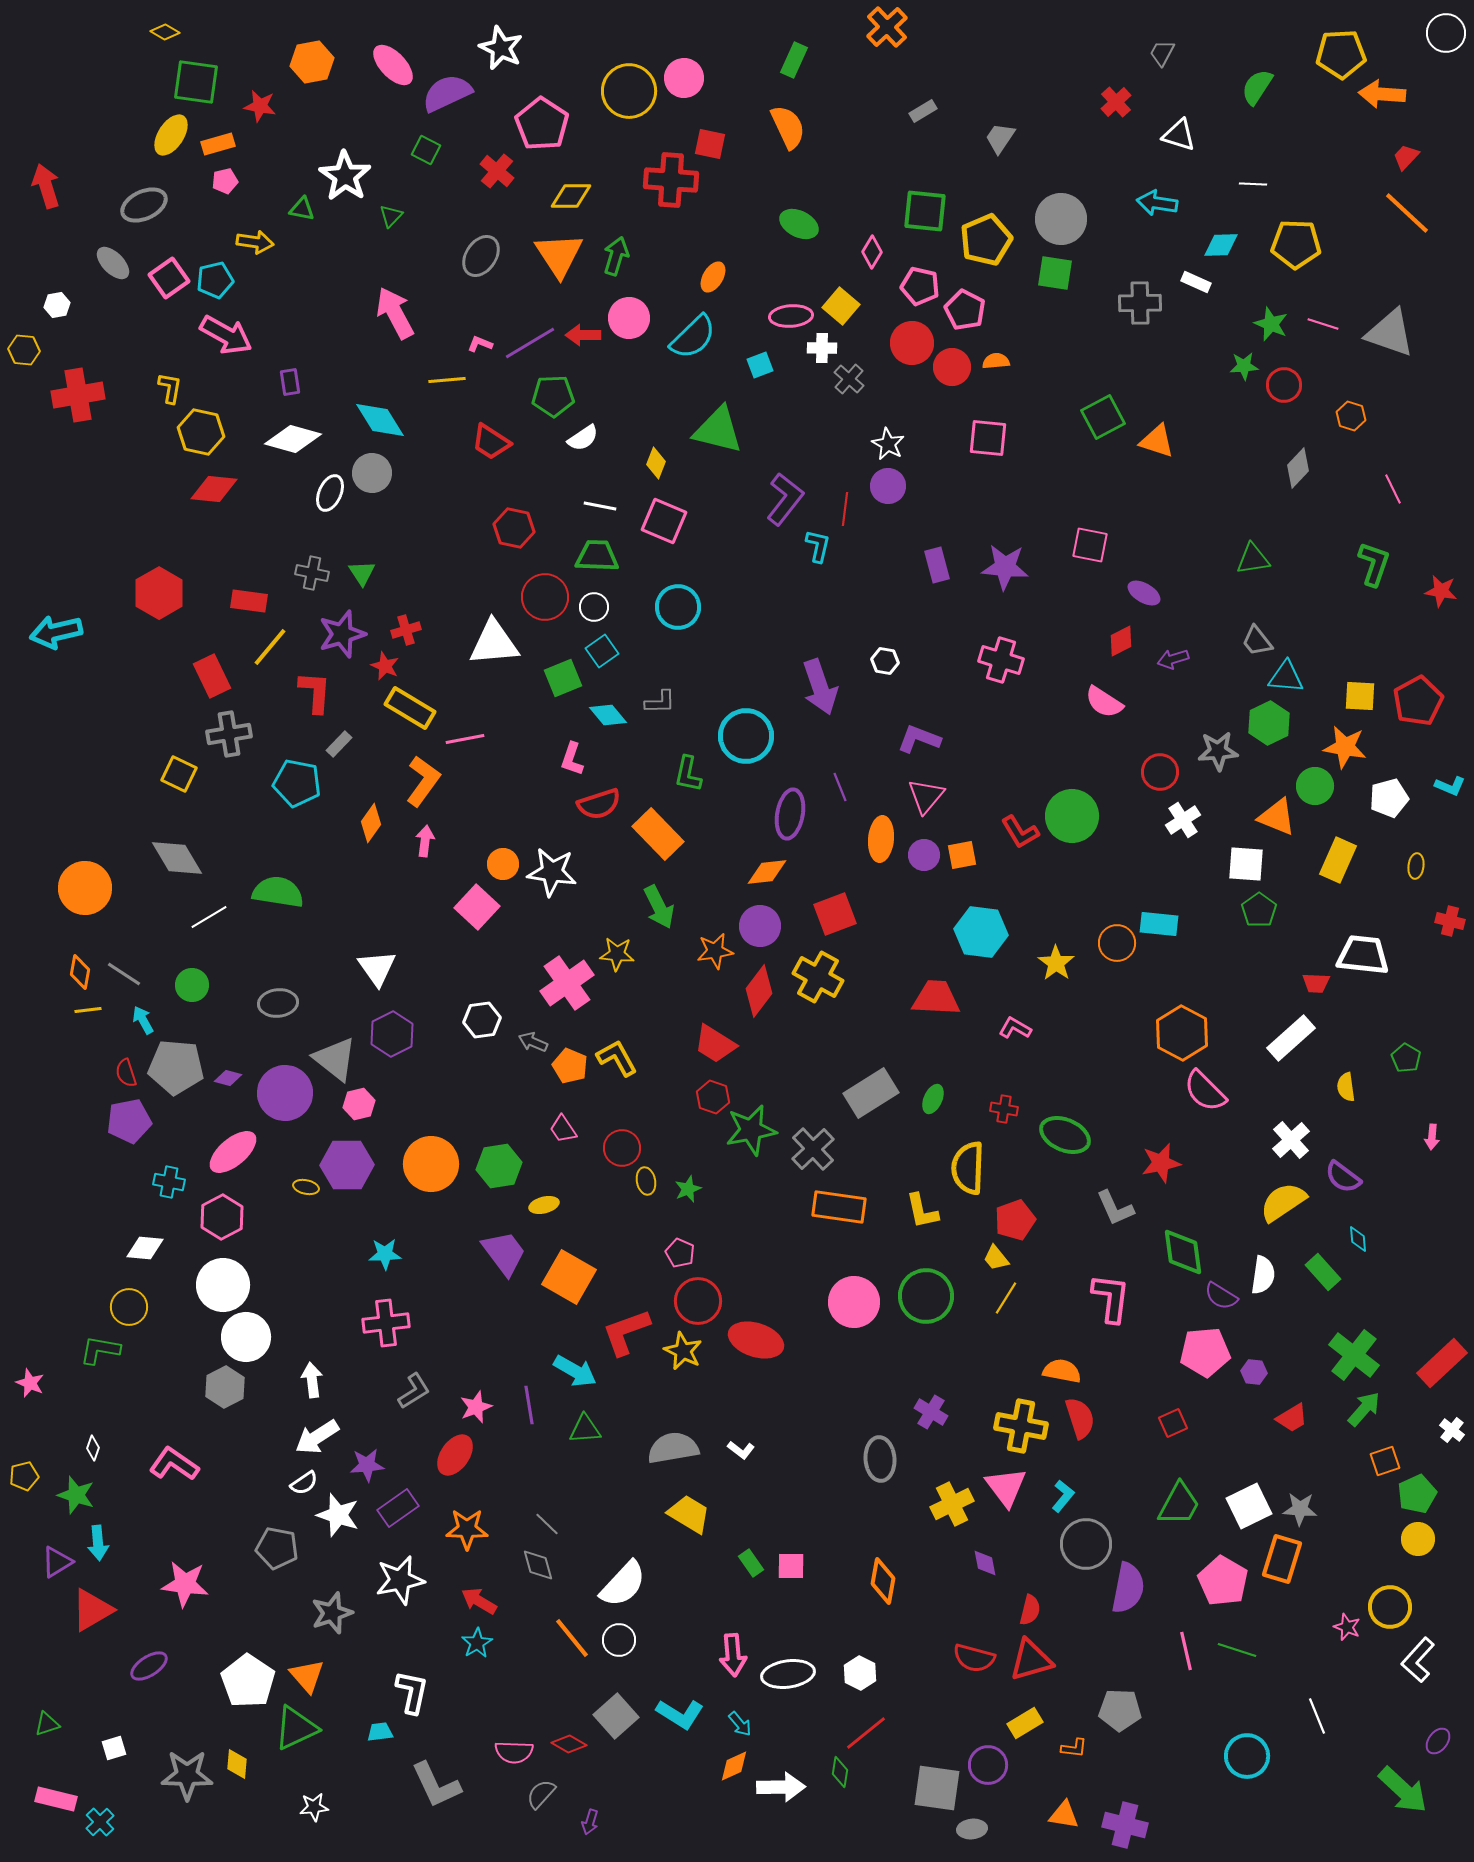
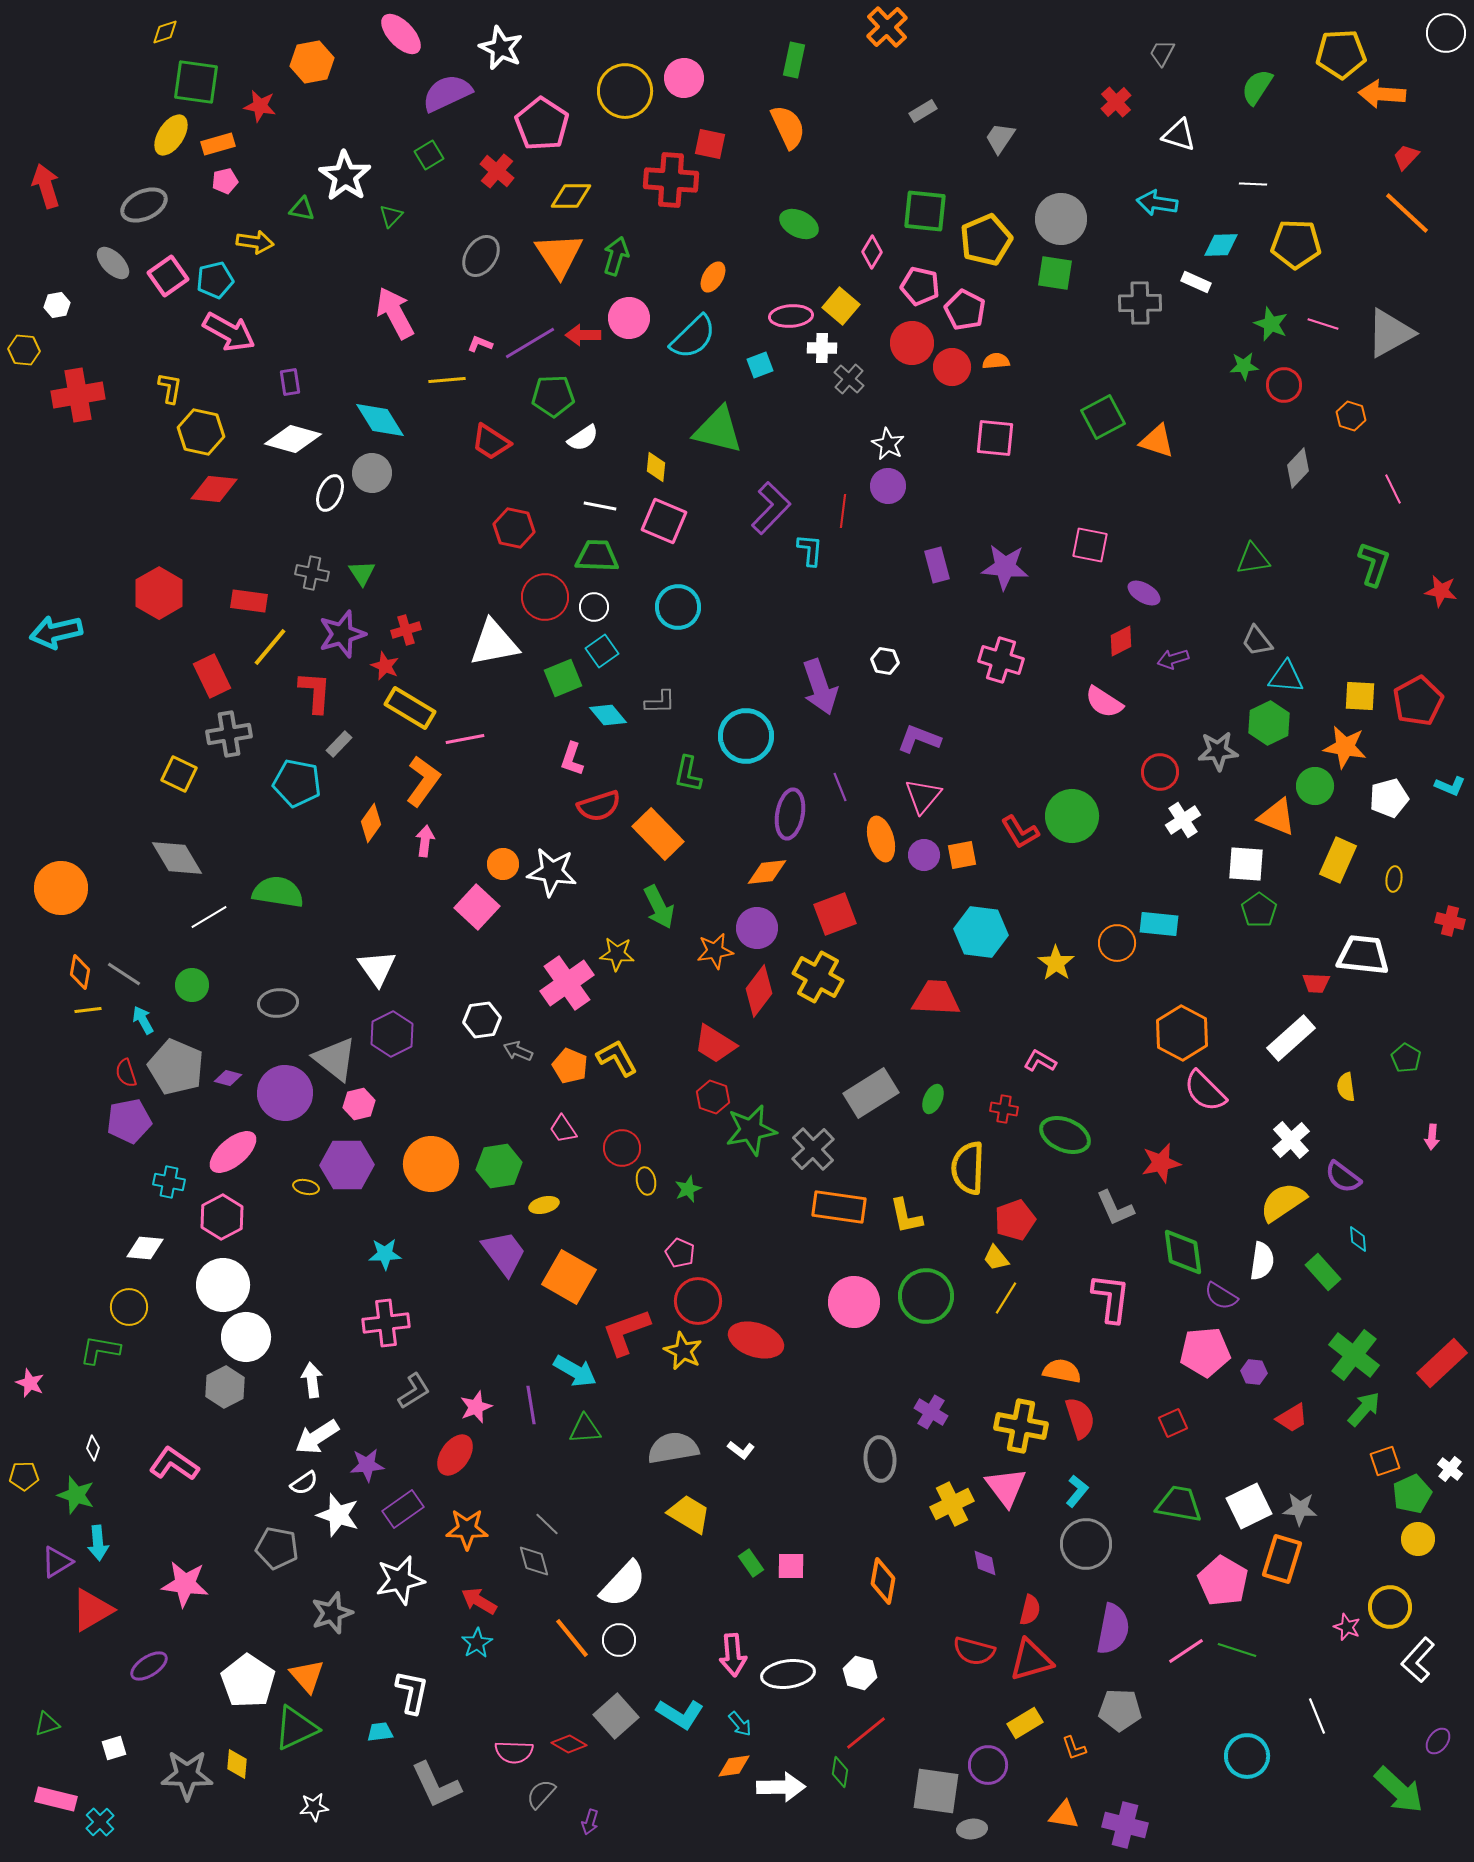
yellow diamond at (165, 32): rotated 48 degrees counterclockwise
green rectangle at (794, 60): rotated 12 degrees counterclockwise
pink ellipse at (393, 65): moved 8 px right, 31 px up
yellow circle at (629, 91): moved 4 px left
green square at (426, 150): moved 3 px right, 5 px down; rotated 32 degrees clockwise
pink square at (169, 278): moved 1 px left, 2 px up
gray triangle at (1390, 333): rotated 48 degrees counterclockwise
pink arrow at (226, 335): moved 3 px right, 3 px up
pink square at (988, 438): moved 7 px right
yellow diamond at (656, 463): moved 4 px down; rotated 16 degrees counterclockwise
purple L-shape at (785, 499): moved 14 px left, 9 px down; rotated 6 degrees clockwise
red line at (845, 509): moved 2 px left, 2 px down
cyan L-shape at (818, 546): moved 8 px left, 4 px down; rotated 8 degrees counterclockwise
white triangle at (494, 643): rotated 6 degrees counterclockwise
pink triangle at (926, 796): moved 3 px left
red semicircle at (599, 804): moved 2 px down
orange ellipse at (881, 839): rotated 21 degrees counterclockwise
yellow ellipse at (1416, 866): moved 22 px left, 13 px down
orange circle at (85, 888): moved 24 px left
purple circle at (760, 926): moved 3 px left, 2 px down
pink L-shape at (1015, 1028): moved 25 px right, 33 px down
gray arrow at (533, 1042): moved 15 px left, 9 px down
gray pentagon at (176, 1067): rotated 18 degrees clockwise
yellow L-shape at (922, 1211): moved 16 px left, 5 px down
white semicircle at (1263, 1275): moved 1 px left, 14 px up
purple line at (529, 1405): moved 2 px right
white cross at (1452, 1430): moved 2 px left, 39 px down
yellow pentagon at (24, 1476): rotated 12 degrees clockwise
green pentagon at (1417, 1494): moved 5 px left
cyan L-shape at (1063, 1496): moved 14 px right, 5 px up
green trapezoid at (1179, 1504): rotated 108 degrees counterclockwise
purple rectangle at (398, 1508): moved 5 px right, 1 px down
gray diamond at (538, 1565): moved 4 px left, 4 px up
purple semicircle at (1128, 1588): moved 15 px left, 41 px down
pink line at (1186, 1651): rotated 69 degrees clockwise
red semicircle at (974, 1658): moved 7 px up
white hexagon at (860, 1673): rotated 12 degrees counterclockwise
orange L-shape at (1074, 1748): rotated 64 degrees clockwise
orange diamond at (734, 1766): rotated 16 degrees clockwise
gray square at (937, 1788): moved 1 px left, 3 px down
green arrow at (1403, 1790): moved 4 px left
